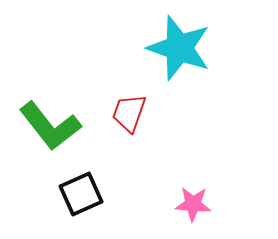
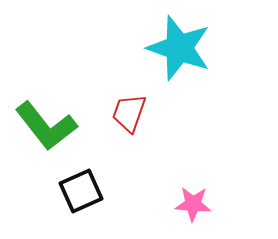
green L-shape: moved 4 px left
black square: moved 3 px up
